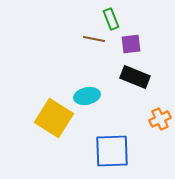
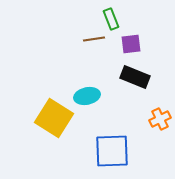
brown line: rotated 20 degrees counterclockwise
